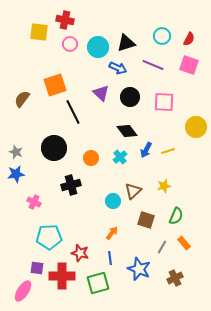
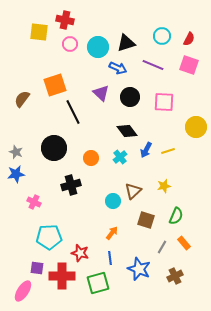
brown cross at (175, 278): moved 2 px up
